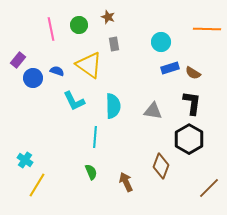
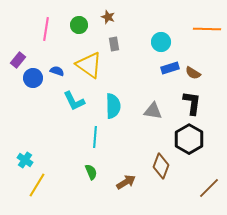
pink line: moved 5 px left; rotated 20 degrees clockwise
brown arrow: rotated 84 degrees clockwise
